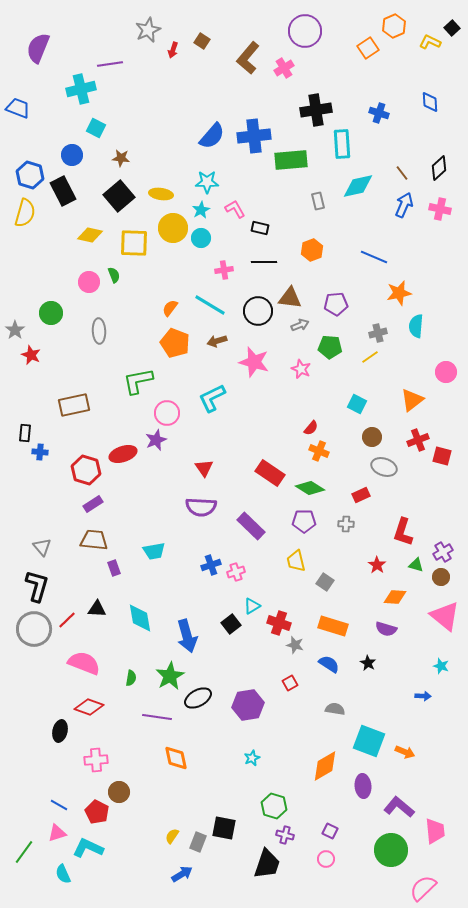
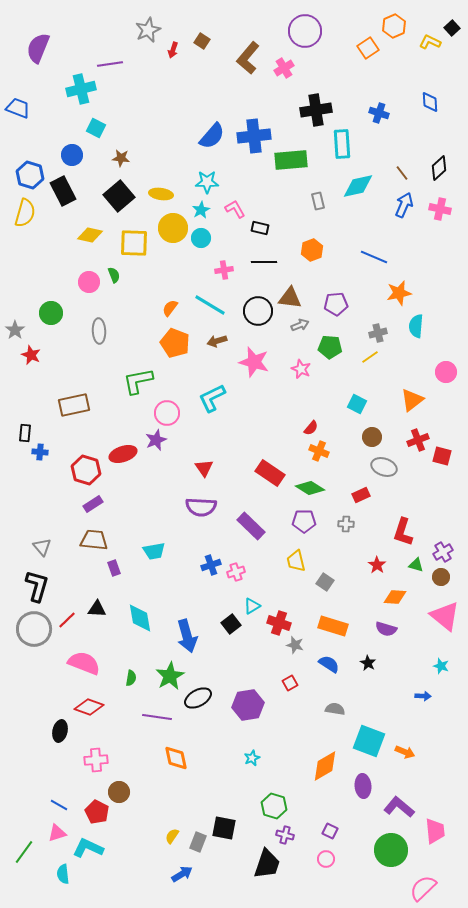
cyan semicircle at (63, 874): rotated 18 degrees clockwise
